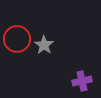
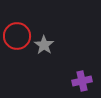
red circle: moved 3 px up
